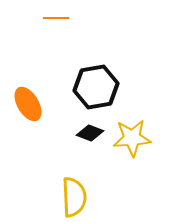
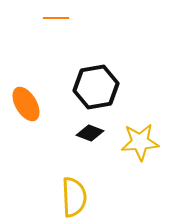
orange ellipse: moved 2 px left
yellow star: moved 8 px right, 4 px down
